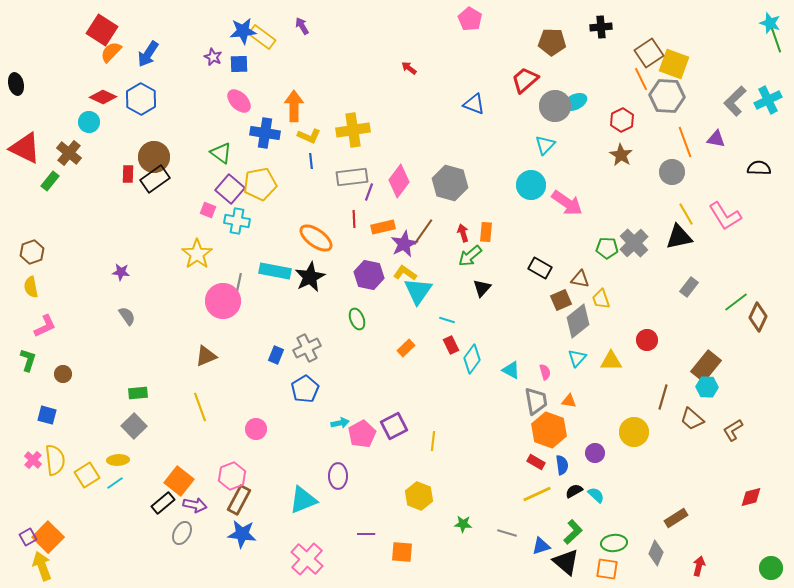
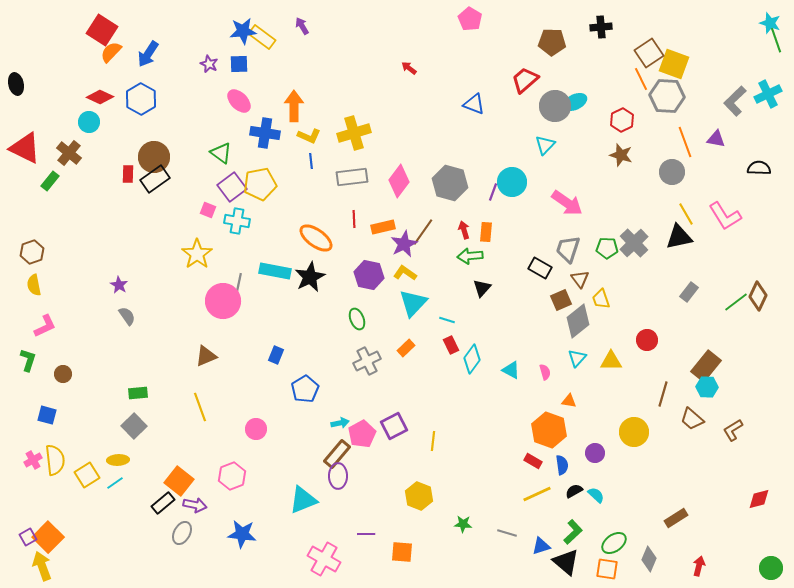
purple star at (213, 57): moved 4 px left, 7 px down
red diamond at (103, 97): moved 3 px left
cyan cross at (768, 100): moved 6 px up
yellow cross at (353, 130): moved 1 px right, 3 px down; rotated 8 degrees counterclockwise
brown star at (621, 155): rotated 15 degrees counterclockwise
cyan circle at (531, 185): moved 19 px left, 3 px up
purple square at (230, 189): moved 2 px right, 2 px up; rotated 12 degrees clockwise
purple line at (369, 192): moved 124 px right
red arrow at (463, 233): moved 1 px right, 3 px up
green arrow at (470, 256): rotated 35 degrees clockwise
purple star at (121, 272): moved 2 px left, 13 px down; rotated 24 degrees clockwise
brown triangle at (580, 279): rotated 42 degrees clockwise
yellow semicircle at (31, 287): moved 3 px right, 2 px up
gray rectangle at (689, 287): moved 5 px down
cyan triangle at (418, 291): moved 5 px left, 12 px down; rotated 8 degrees clockwise
brown diamond at (758, 317): moved 21 px up
gray cross at (307, 348): moved 60 px right, 13 px down
brown line at (663, 397): moved 3 px up
gray trapezoid at (536, 401): moved 32 px right, 152 px up; rotated 152 degrees counterclockwise
pink cross at (33, 460): rotated 18 degrees clockwise
red rectangle at (536, 462): moved 3 px left, 1 px up
red diamond at (751, 497): moved 8 px right, 2 px down
brown rectangle at (239, 500): moved 98 px right, 46 px up; rotated 12 degrees clockwise
green ellipse at (614, 543): rotated 30 degrees counterclockwise
gray diamond at (656, 553): moved 7 px left, 6 px down
pink cross at (307, 559): moved 17 px right; rotated 12 degrees counterclockwise
